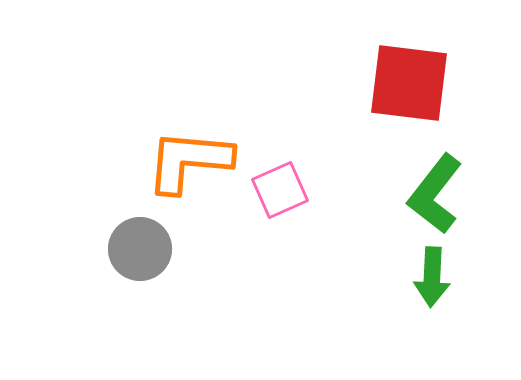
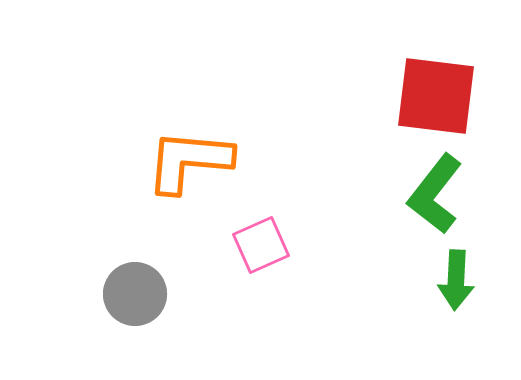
red square: moved 27 px right, 13 px down
pink square: moved 19 px left, 55 px down
gray circle: moved 5 px left, 45 px down
green arrow: moved 24 px right, 3 px down
